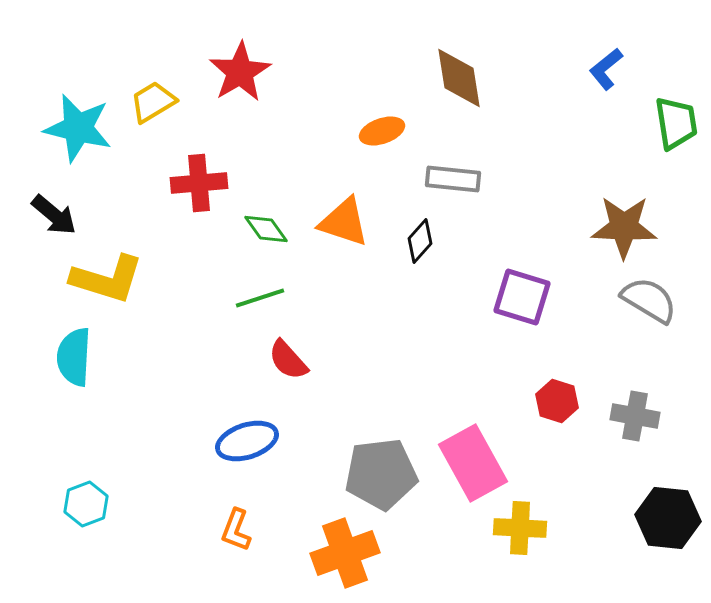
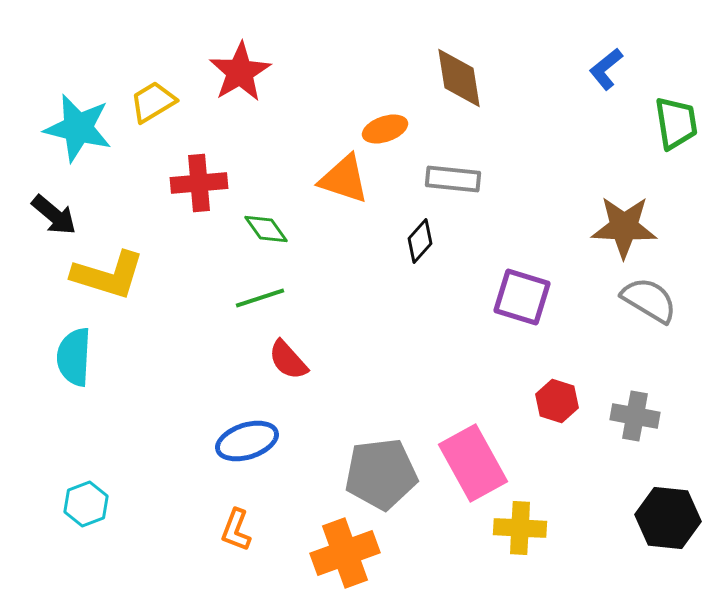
orange ellipse: moved 3 px right, 2 px up
orange triangle: moved 43 px up
yellow L-shape: moved 1 px right, 4 px up
